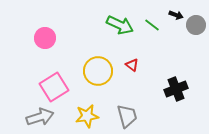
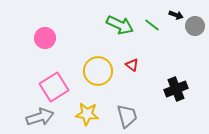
gray circle: moved 1 px left, 1 px down
yellow star: moved 2 px up; rotated 15 degrees clockwise
